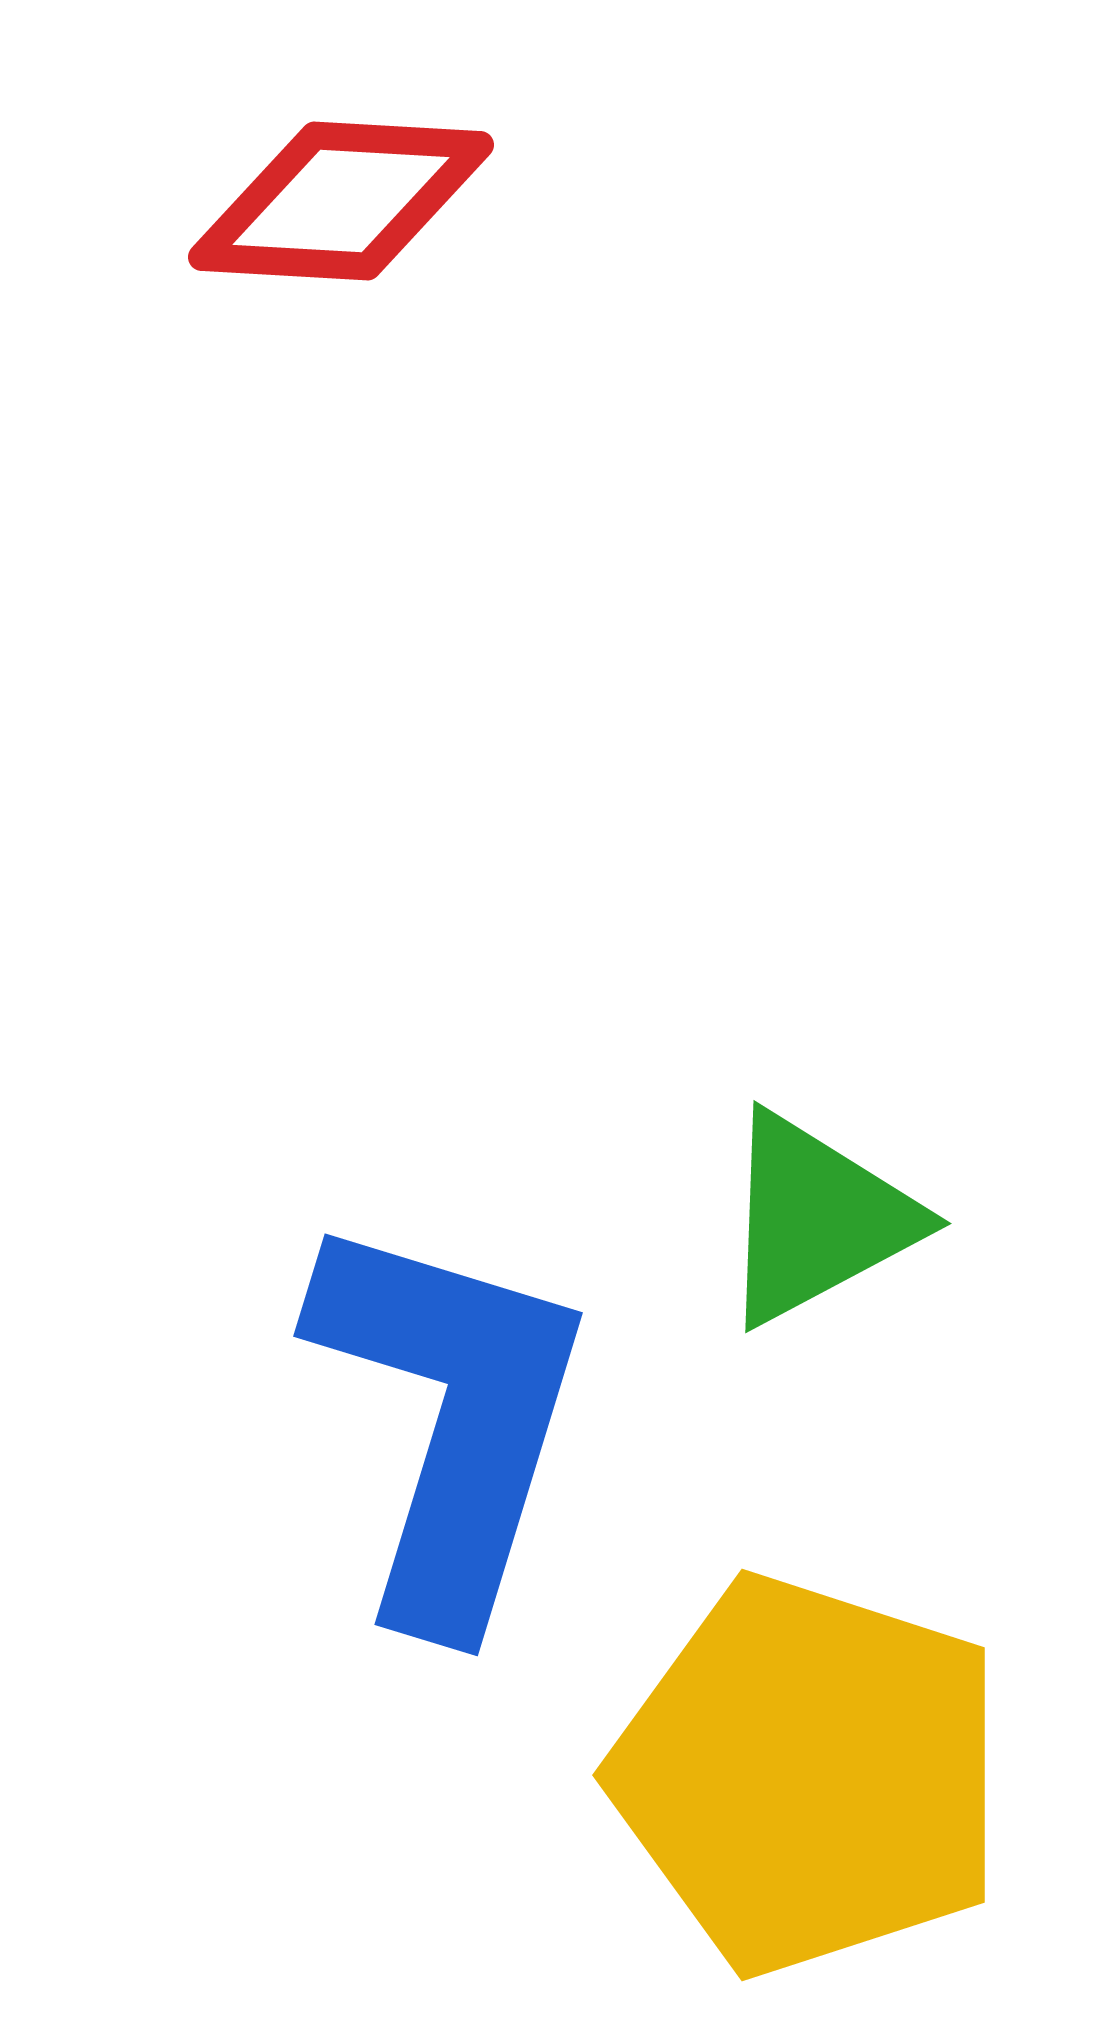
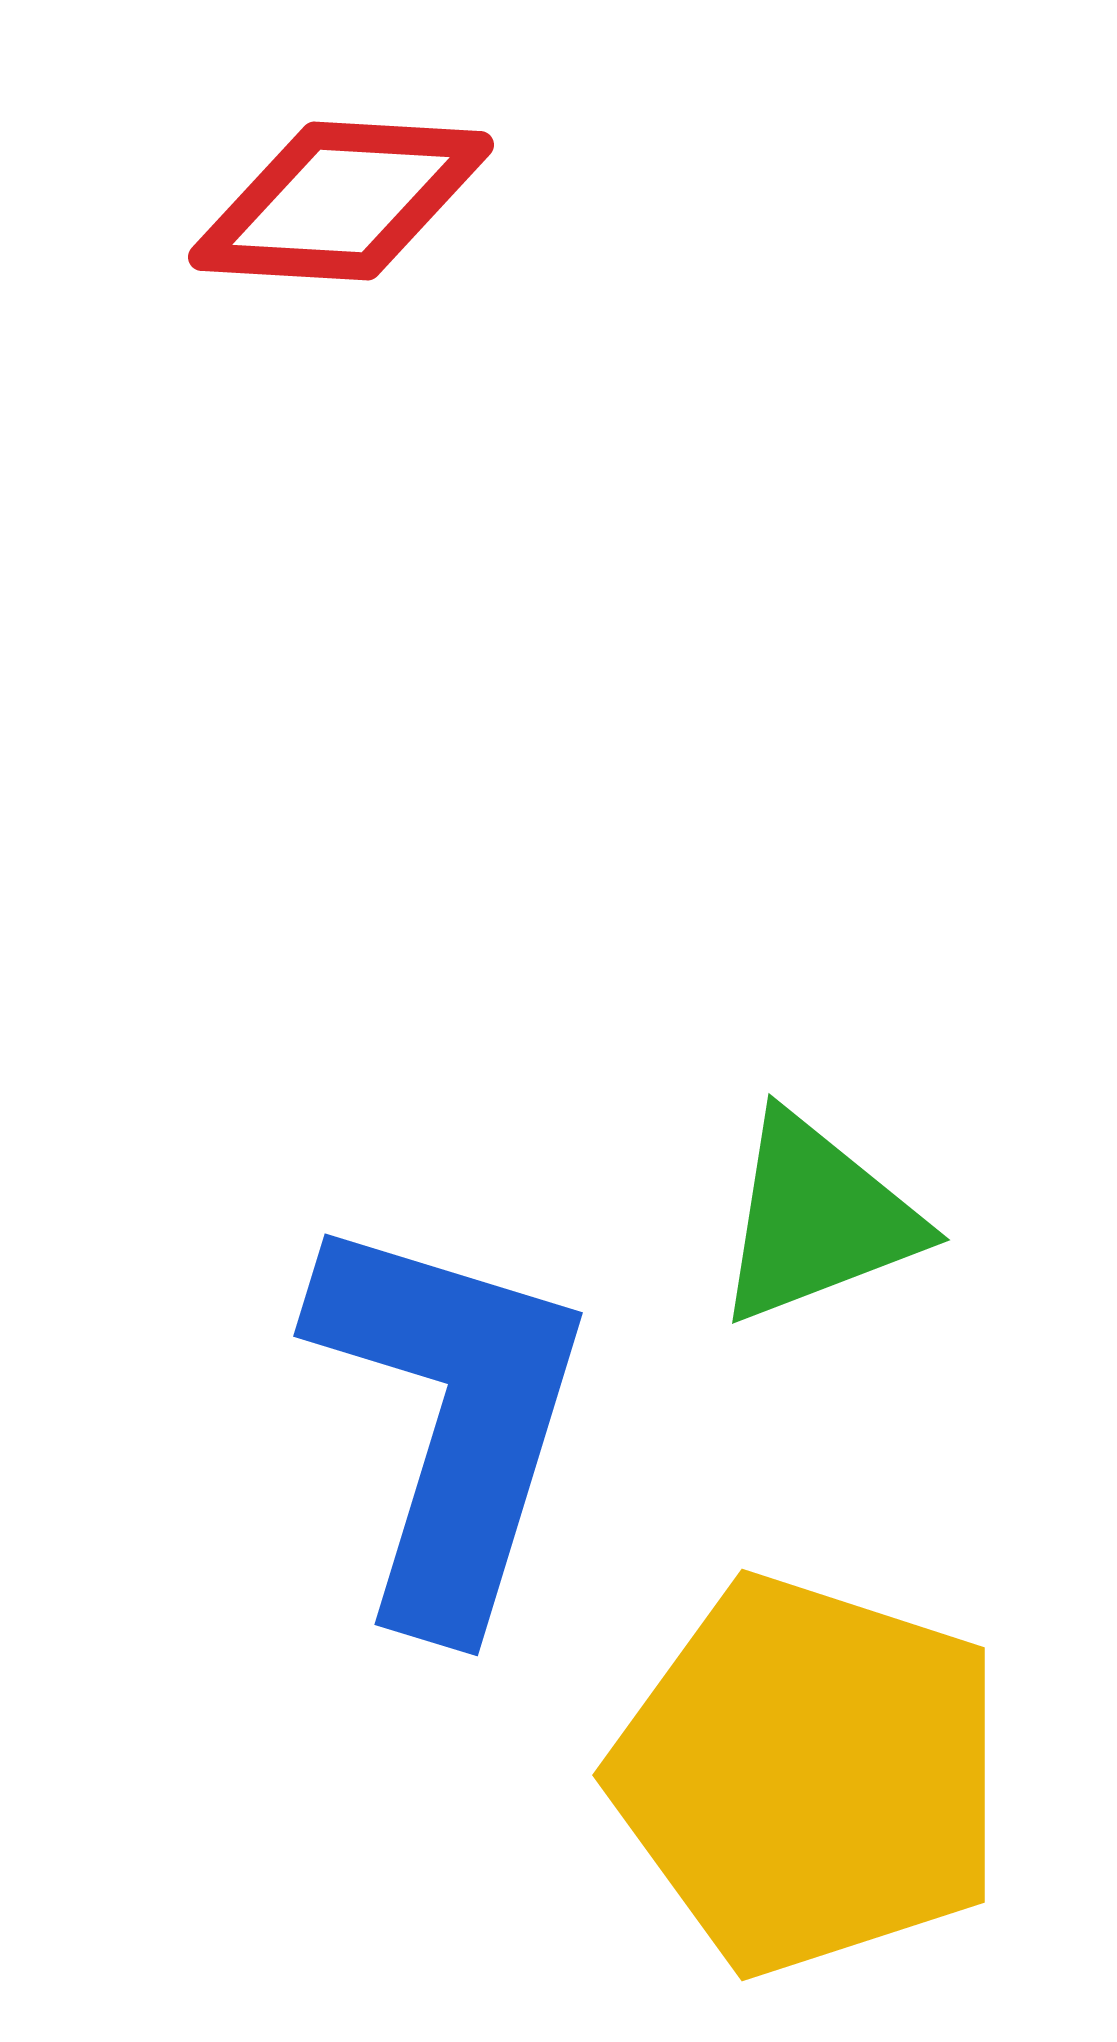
green triangle: rotated 7 degrees clockwise
